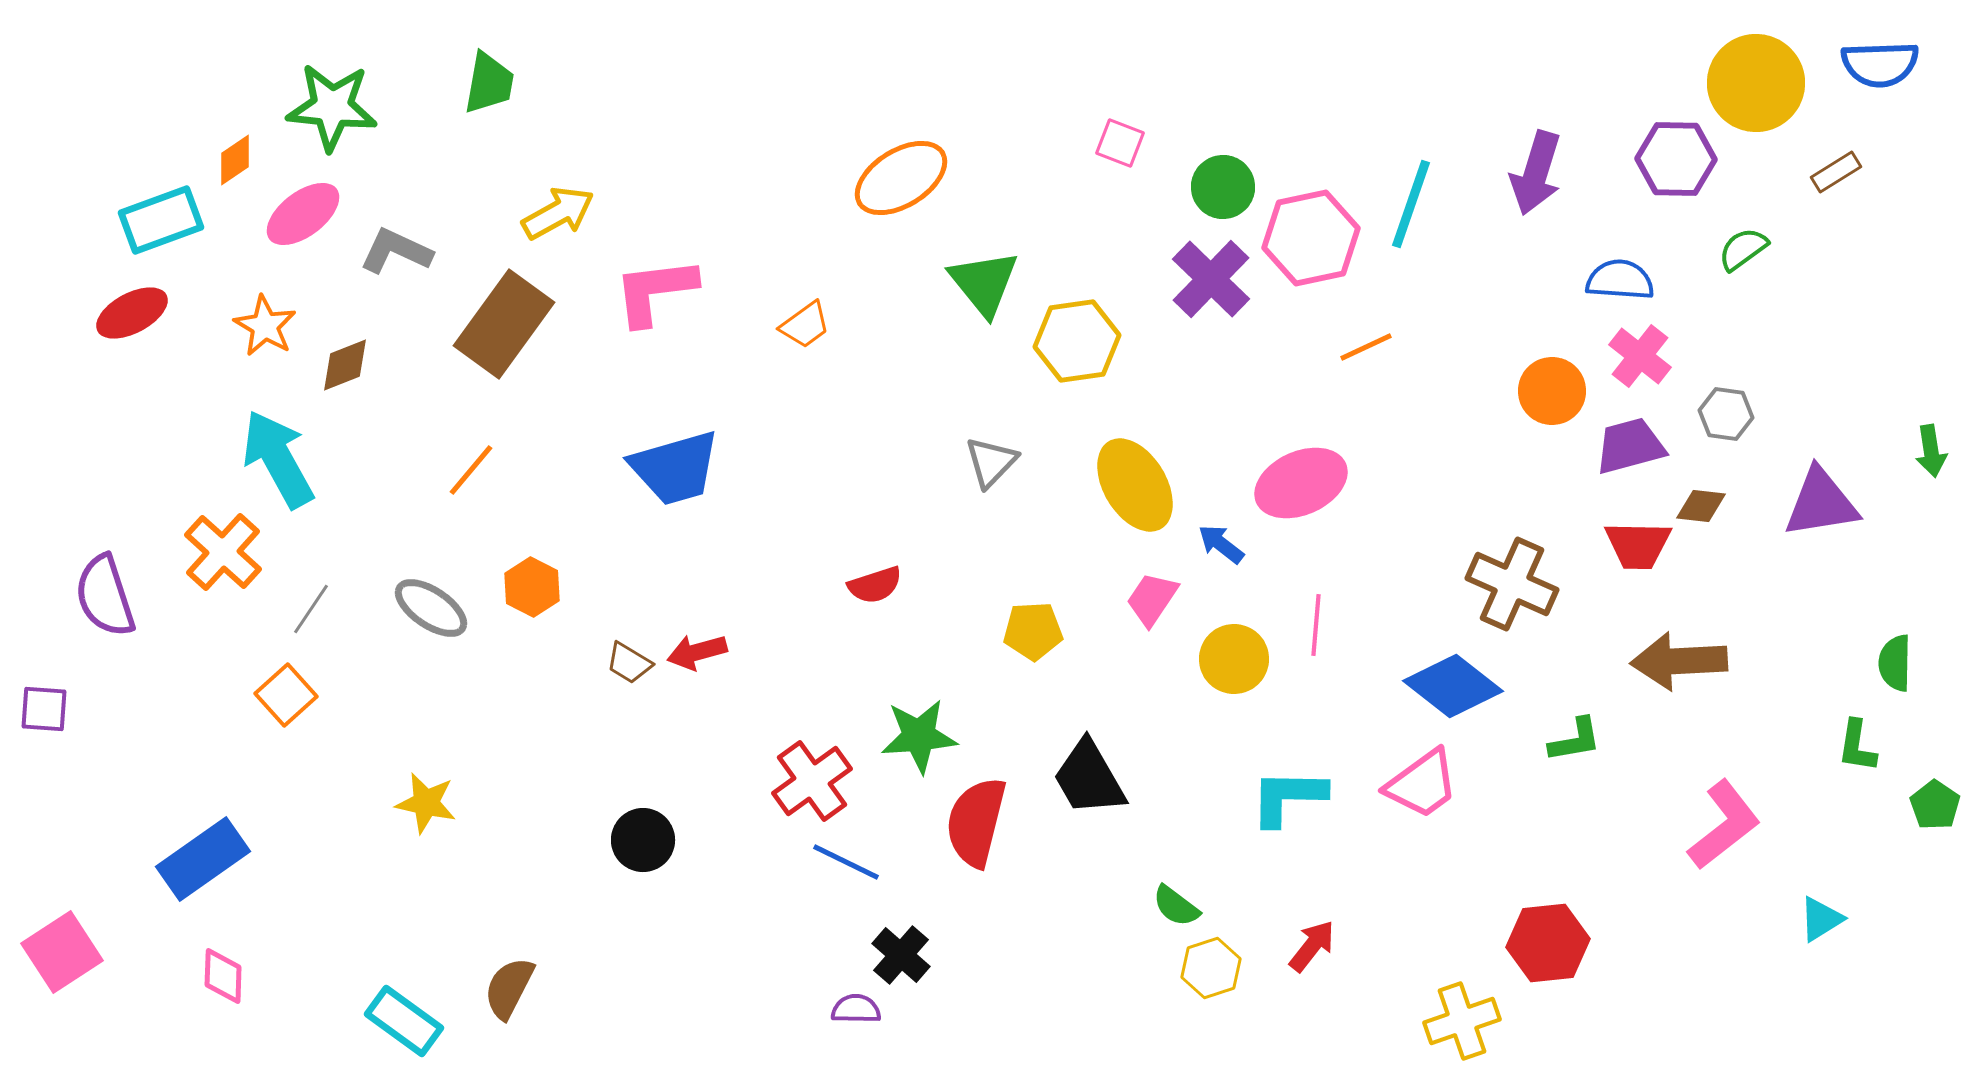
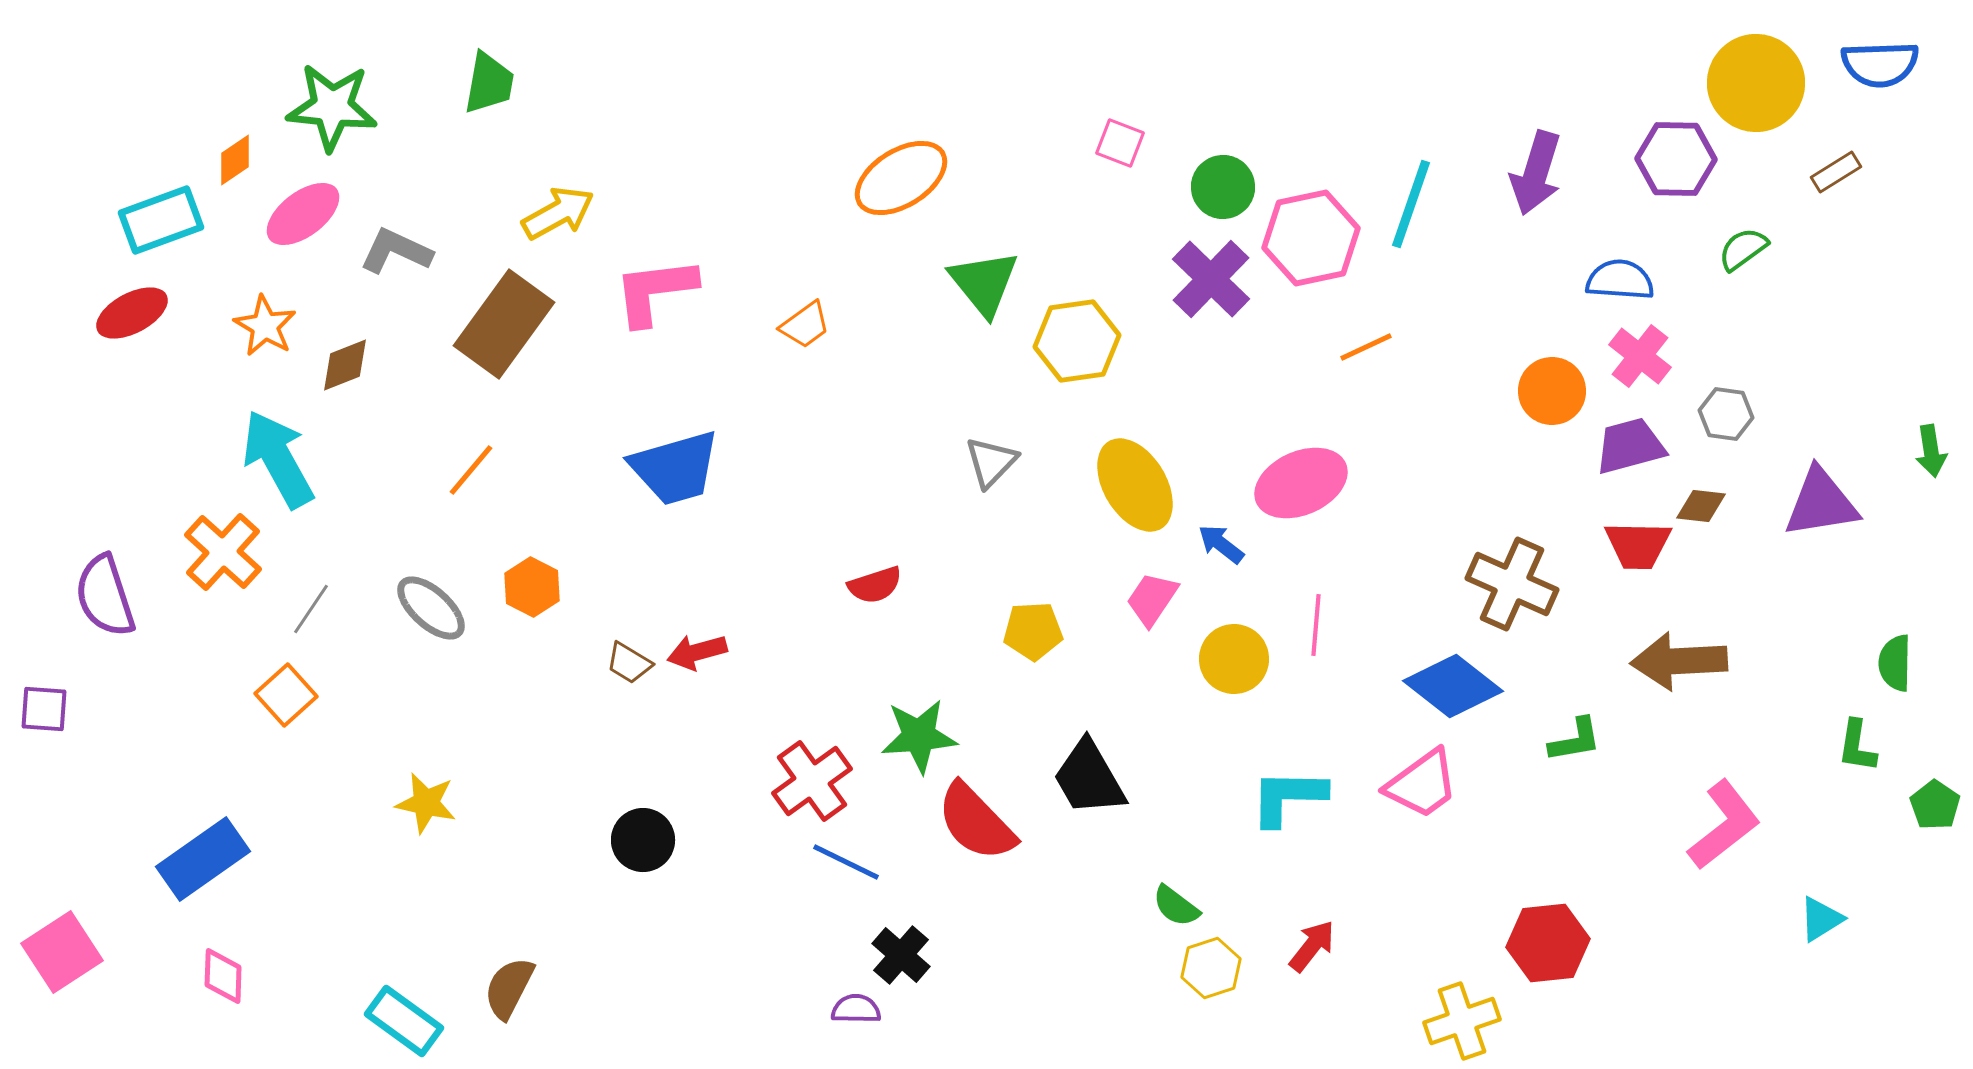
gray ellipse at (431, 608): rotated 8 degrees clockwise
red semicircle at (976, 822): rotated 58 degrees counterclockwise
